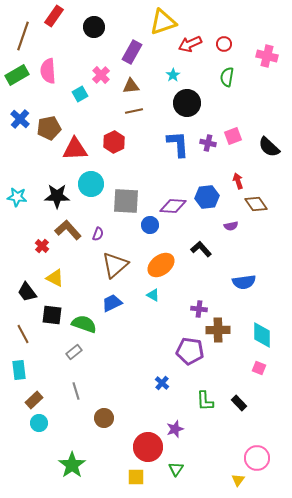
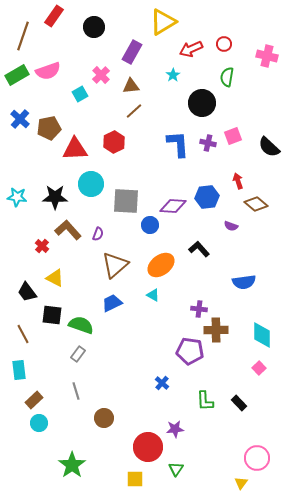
yellow triangle at (163, 22): rotated 12 degrees counterclockwise
red arrow at (190, 44): moved 1 px right, 5 px down
pink semicircle at (48, 71): rotated 105 degrees counterclockwise
black circle at (187, 103): moved 15 px right
brown line at (134, 111): rotated 30 degrees counterclockwise
black star at (57, 196): moved 2 px left, 1 px down
brown diamond at (256, 204): rotated 15 degrees counterclockwise
purple semicircle at (231, 226): rotated 32 degrees clockwise
black L-shape at (201, 249): moved 2 px left
green semicircle at (84, 324): moved 3 px left, 1 px down
brown cross at (218, 330): moved 2 px left
gray rectangle at (74, 352): moved 4 px right, 2 px down; rotated 14 degrees counterclockwise
pink square at (259, 368): rotated 24 degrees clockwise
purple star at (175, 429): rotated 12 degrees clockwise
yellow square at (136, 477): moved 1 px left, 2 px down
yellow triangle at (238, 480): moved 3 px right, 3 px down
